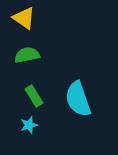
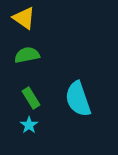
green rectangle: moved 3 px left, 2 px down
cyan star: rotated 18 degrees counterclockwise
